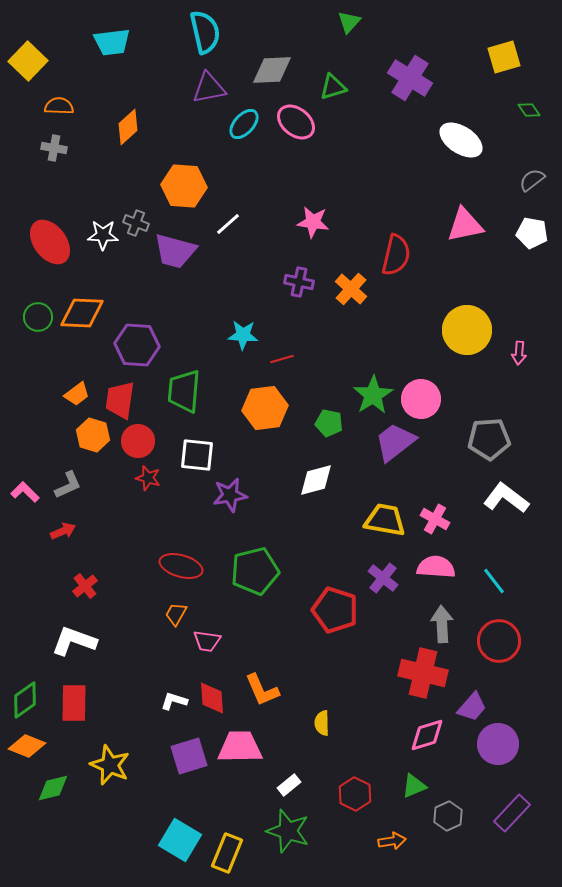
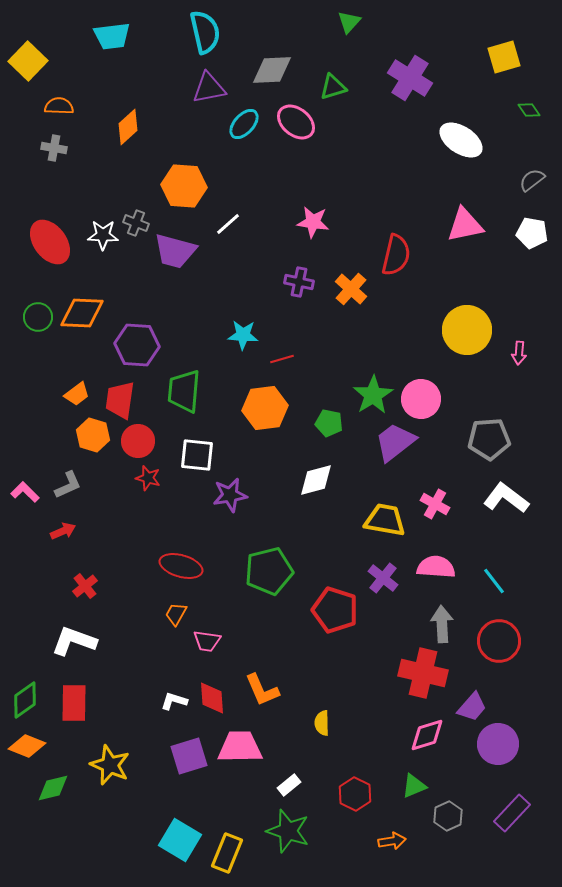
cyan trapezoid at (112, 42): moved 6 px up
pink cross at (435, 519): moved 15 px up
green pentagon at (255, 571): moved 14 px right
